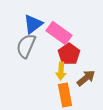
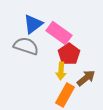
gray semicircle: rotated 85 degrees clockwise
orange rectangle: rotated 40 degrees clockwise
